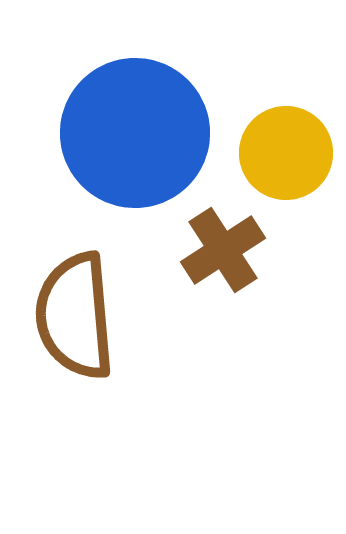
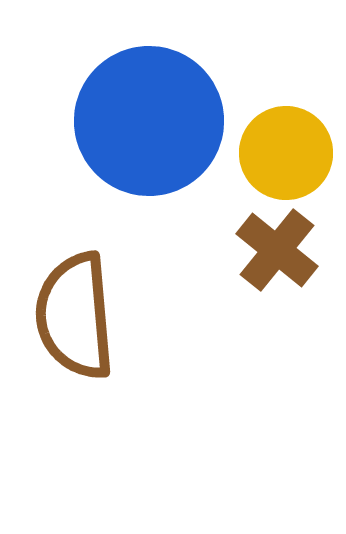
blue circle: moved 14 px right, 12 px up
brown cross: moved 54 px right; rotated 18 degrees counterclockwise
